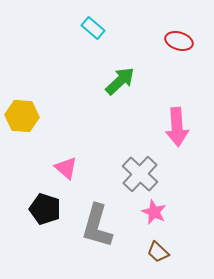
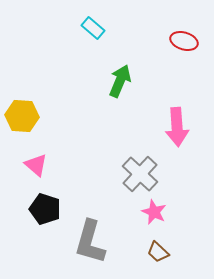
red ellipse: moved 5 px right
green arrow: rotated 24 degrees counterclockwise
pink triangle: moved 30 px left, 3 px up
gray L-shape: moved 7 px left, 16 px down
